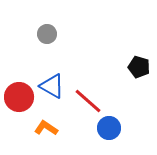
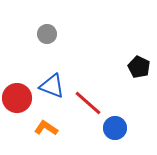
black pentagon: rotated 10 degrees clockwise
blue triangle: rotated 8 degrees counterclockwise
red circle: moved 2 px left, 1 px down
red line: moved 2 px down
blue circle: moved 6 px right
